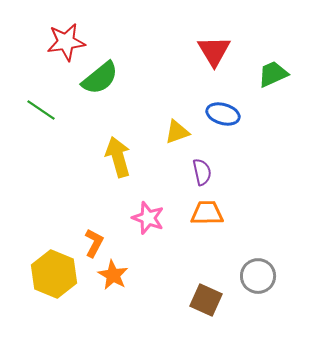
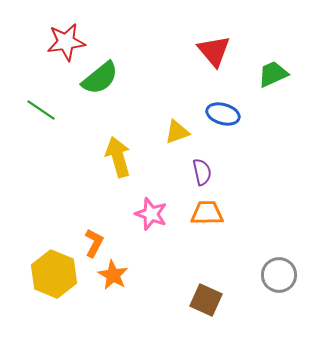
red triangle: rotated 9 degrees counterclockwise
pink star: moved 3 px right, 4 px up
gray circle: moved 21 px right, 1 px up
